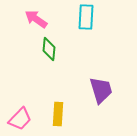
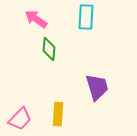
purple trapezoid: moved 4 px left, 3 px up
